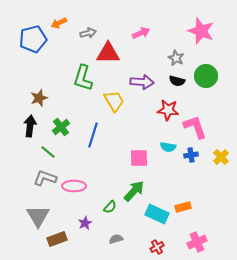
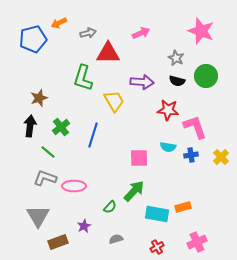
cyan rectangle: rotated 15 degrees counterclockwise
purple star: moved 1 px left, 3 px down
brown rectangle: moved 1 px right, 3 px down
